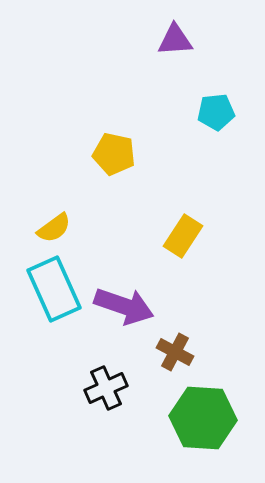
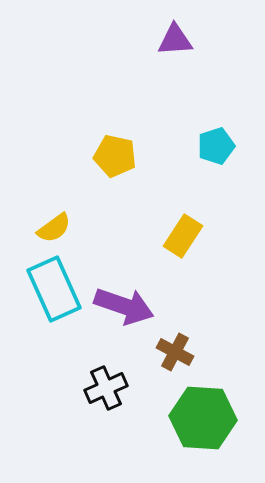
cyan pentagon: moved 34 px down; rotated 12 degrees counterclockwise
yellow pentagon: moved 1 px right, 2 px down
